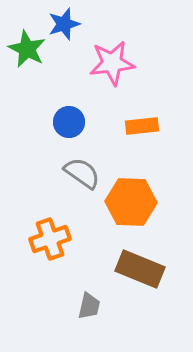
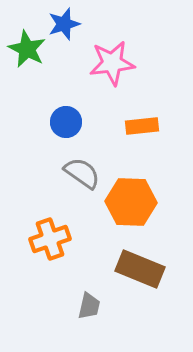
blue circle: moved 3 px left
